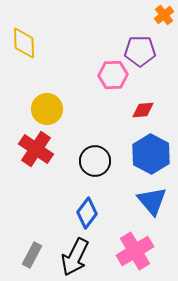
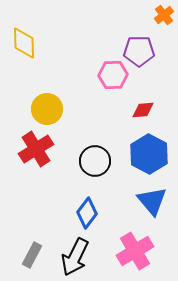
purple pentagon: moved 1 px left
red cross: rotated 24 degrees clockwise
blue hexagon: moved 2 px left
